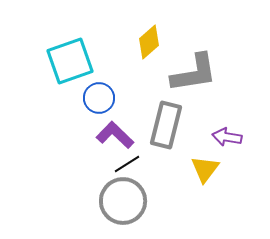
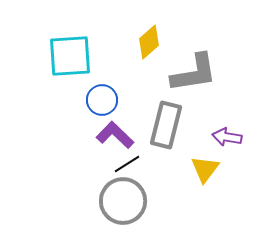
cyan square: moved 5 px up; rotated 15 degrees clockwise
blue circle: moved 3 px right, 2 px down
